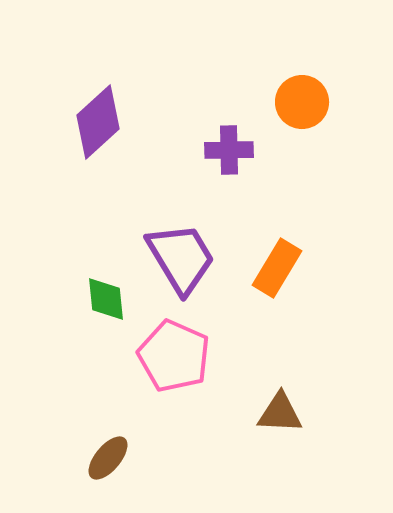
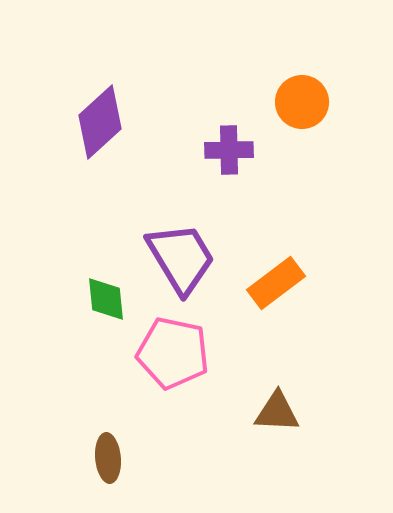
purple diamond: moved 2 px right
orange rectangle: moved 1 px left, 15 px down; rotated 22 degrees clockwise
pink pentagon: moved 1 px left, 3 px up; rotated 12 degrees counterclockwise
brown triangle: moved 3 px left, 1 px up
brown ellipse: rotated 45 degrees counterclockwise
